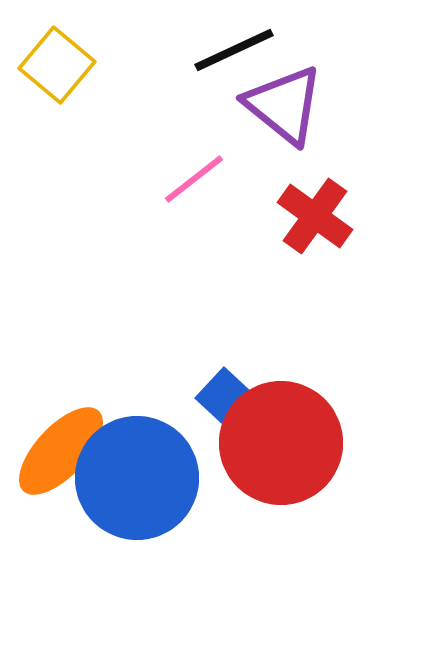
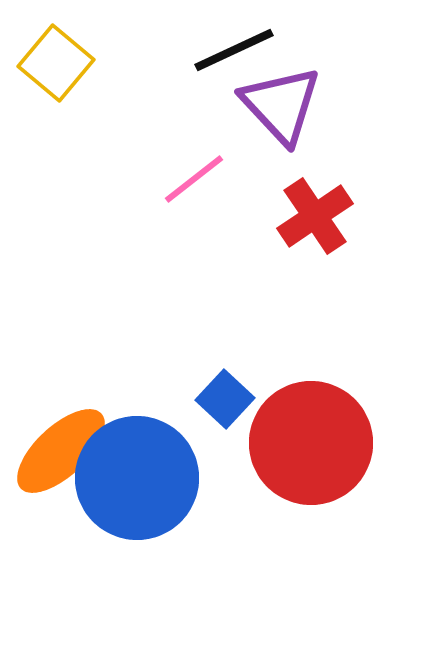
yellow square: moved 1 px left, 2 px up
purple triangle: moved 3 px left; rotated 8 degrees clockwise
red cross: rotated 20 degrees clockwise
blue square: moved 2 px down
red circle: moved 30 px right
orange ellipse: rotated 4 degrees clockwise
